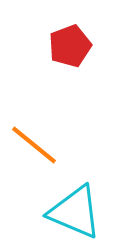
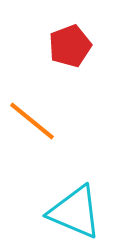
orange line: moved 2 px left, 24 px up
